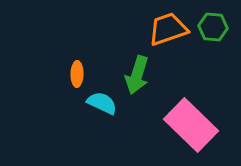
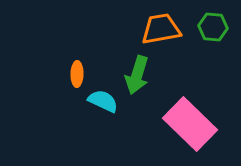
orange trapezoid: moved 7 px left; rotated 9 degrees clockwise
cyan semicircle: moved 1 px right, 2 px up
pink rectangle: moved 1 px left, 1 px up
